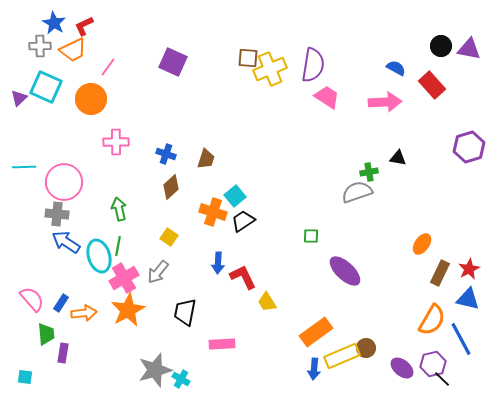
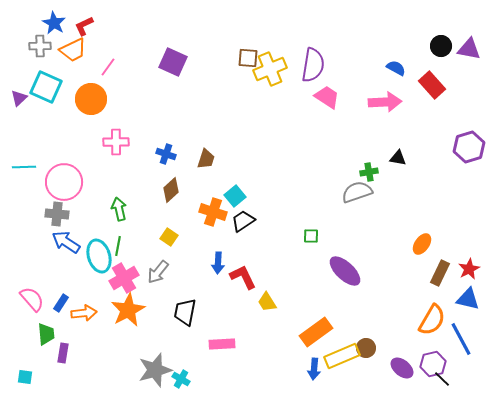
brown diamond at (171, 187): moved 3 px down
